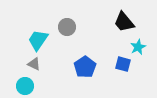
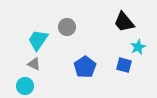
blue square: moved 1 px right, 1 px down
